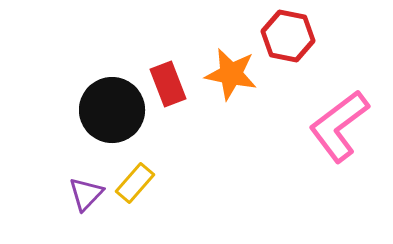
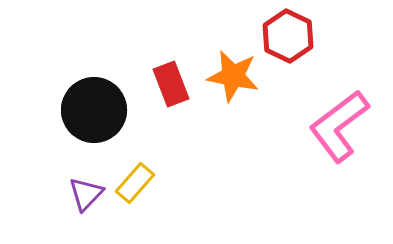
red hexagon: rotated 15 degrees clockwise
orange star: moved 2 px right, 2 px down
red rectangle: moved 3 px right
black circle: moved 18 px left
